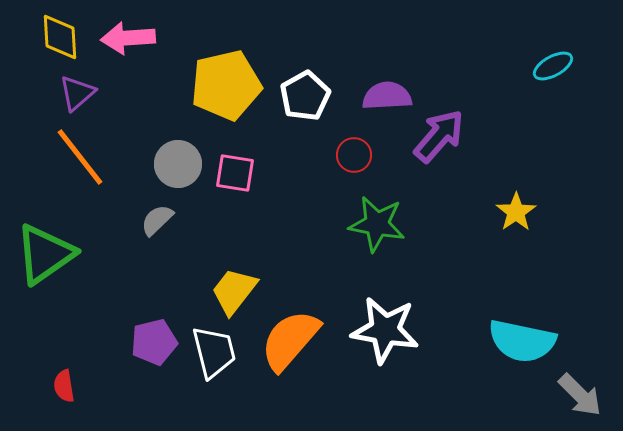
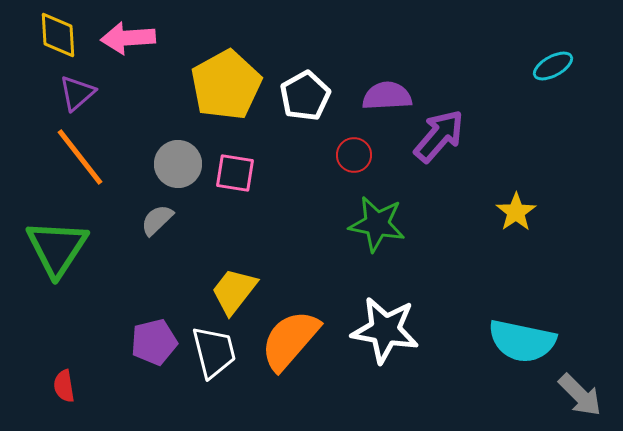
yellow diamond: moved 2 px left, 2 px up
yellow pentagon: rotated 16 degrees counterclockwise
green triangle: moved 12 px right, 6 px up; rotated 22 degrees counterclockwise
